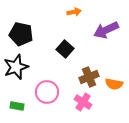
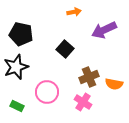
purple arrow: moved 2 px left
green rectangle: rotated 16 degrees clockwise
